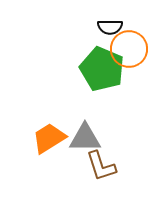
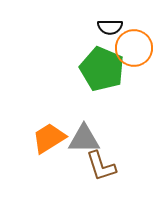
orange circle: moved 5 px right, 1 px up
gray triangle: moved 1 px left, 1 px down
